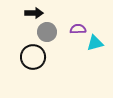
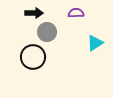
purple semicircle: moved 2 px left, 16 px up
cyan triangle: rotated 18 degrees counterclockwise
